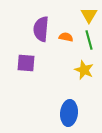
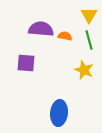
purple semicircle: rotated 90 degrees clockwise
orange semicircle: moved 1 px left, 1 px up
blue ellipse: moved 10 px left
